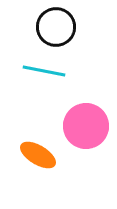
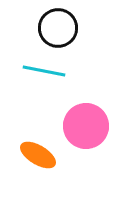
black circle: moved 2 px right, 1 px down
